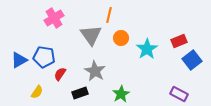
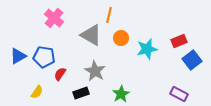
pink cross: rotated 18 degrees counterclockwise
gray triangle: rotated 25 degrees counterclockwise
cyan star: rotated 20 degrees clockwise
blue triangle: moved 1 px left, 4 px up
black rectangle: moved 1 px right
